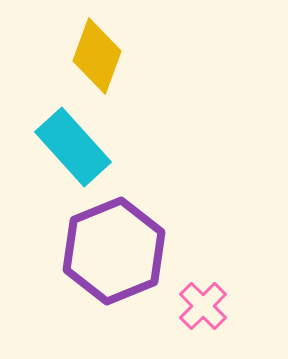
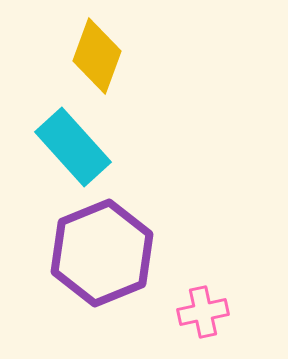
purple hexagon: moved 12 px left, 2 px down
pink cross: moved 6 px down; rotated 33 degrees clockwise
